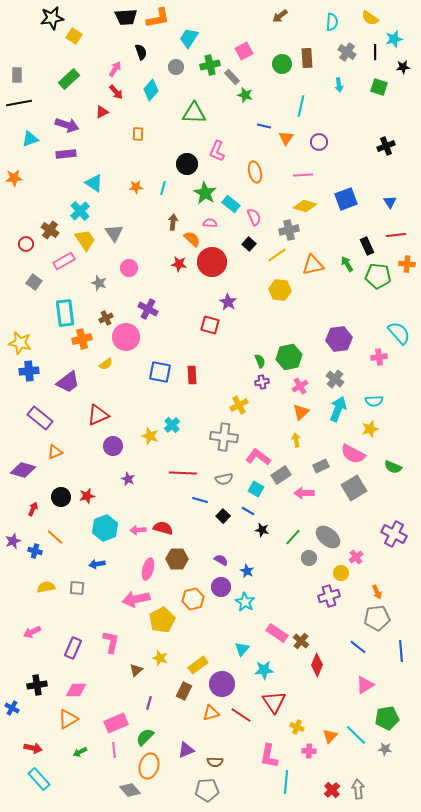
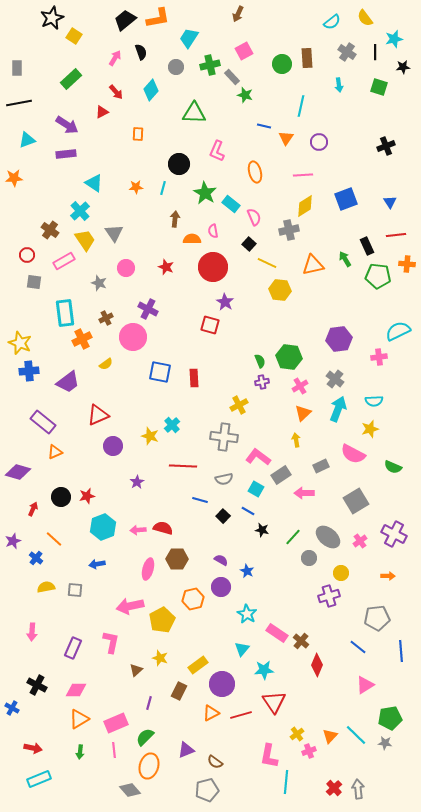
brown arrow at (280, 16): moved 42 px left, 2 px up; rotated 28 degrees counterclockwise
black trapezoid at (126, 17): moved 1 px left, 3 px down; rotated 145 degrees clockwise
black star at (52, 18): rotated 15 degrees counterclockwise
yellow semicircle at (370, 18): moved 5 px left; rotated 18 degrees clockwise
cyan semicircle at (332, 22): rotated 48 degrees clockwise
pink arrow at (115, 69): moved 11 px up
gray rectangle at (17, 75): moved 7 px up
green rectangle at (69, 79): moved 2 px right
purple arrow at (67, 125): rotated 15 degrees clockwise
cyan triangle at (30, 139): moved 3 px left, 1 px down
black circle at (187, 164): moved 8 px left
yellow diamond at (305, 206): rotated 50 degrees counterclockwise
brown arrow at (173, 222): moved 2 px right, 3 px up
pink semicircle at (210, 223): moved 3 px right, 8 px down; rotated 104 degrees counterclockwise
orange semicircle at (192, 239): rotated 42 degrees counterclockwise
red circle at (26, 244): moved 1 px right, 11 px down
yellow line at (277, 255): moved 10 px left, 8 px down; rotated 60 degrees clockwise
red circle at (212, 262): moved 1 px right, 5 px down
red star at (179, 264): moved 13 px left, 3 px down; rotated 14 degrees clockwise
green arrow at (347, 264): moved 2 px left, 5 px up
pink circle at (129, 268): moved 3 px left
gray square at (34, 282): rotated 28 degrees counterclockwise
purple star at (228, 302): moved 3 px left
cyan semicircle at (399, 333): moved 1 px left, 2 px up; rotated 75 degrees counterclockwise
pink circle at (126, 337): moved 7 px right
orange cross at (82, 339): rotated 12 degrees counterclockwise
yellow star at (20, 343): rotated 10 degrees clockwise
green hexagon at (289, 357): rotated 20 degrees clockwise
red rectangle at (192, 375): moved 2 px right, 3 px down
orange triangle at (301, 412): moved 2 px right, 1 px down
purple rectangle at (40, 418): moved 3 px right, 4 px down
purple diamond at (23, 470): moved 5 px left, 2 px down
red line at (183, 473): moved 7 px up
purple star at (128, 479): moved 9 px right, 3 px down; rotated 16 degrees clockwise
gray square at (354, 488): moved 2 px right, 13 px down
cyan hexagon at (105, 528): moved 2 px left, 1 px up
orange line at (55, 537): moved 1 px left, 2 px down
blue cross at (35, 551): moved 1 px right, 7 px down; rotated 24 degrees clockwise
pink cross at (356, 557): moved 4 px right, 16 px up
gray square at (77, 588): moved 2 px left, 2 px down
orange arrow at (377, 592): moved 11 px right, 16 px up; rotated 64 degrees counterclockwise
pink arrow at (136, 599): moved 6 px left, 7 px down
cyan star at (245, 602): moved 2 px right, 12 px down
pink arrow at (32, 632): rotated 60 degrees counterclockwise
black cross at (37, 685): rotated 36 degrees clockwise
brown rectangle at (184, 691): moved 5 px left
orange triangle at (211, 713): rotated 12 degrees counterclockwise
red line at (241, 715): rotated 50 degrees counterclockwise
green pentagon at (387, 718): moved 3 px right
orange triangle at (68, 719): moved 11 px right
yellow cross at (297, 727): moved 7 px down; rotated 32 degrees clockwise
gray star at (385, 749): moved 6 px up
pink cross at (309, 751): rotated 24 degrees counterclockwise
green arrow at (80, 752): rotated 56 degrees counterclockwise
brown semicircle at (215, 762): rotated 35 degrees clockwise
cyan rectangle at (39, 779): rotated 70 degrees counterclockwise
gray pentagon at (207, 790): rotated 10 degrees counterclockwise
red cross at (332, 790): moved 2 px right, 2 px up
